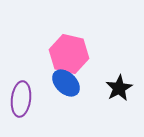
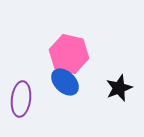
blue ellipse: moved 1 px left, 1 px up
black star: rotated 8 degrees clockwise
